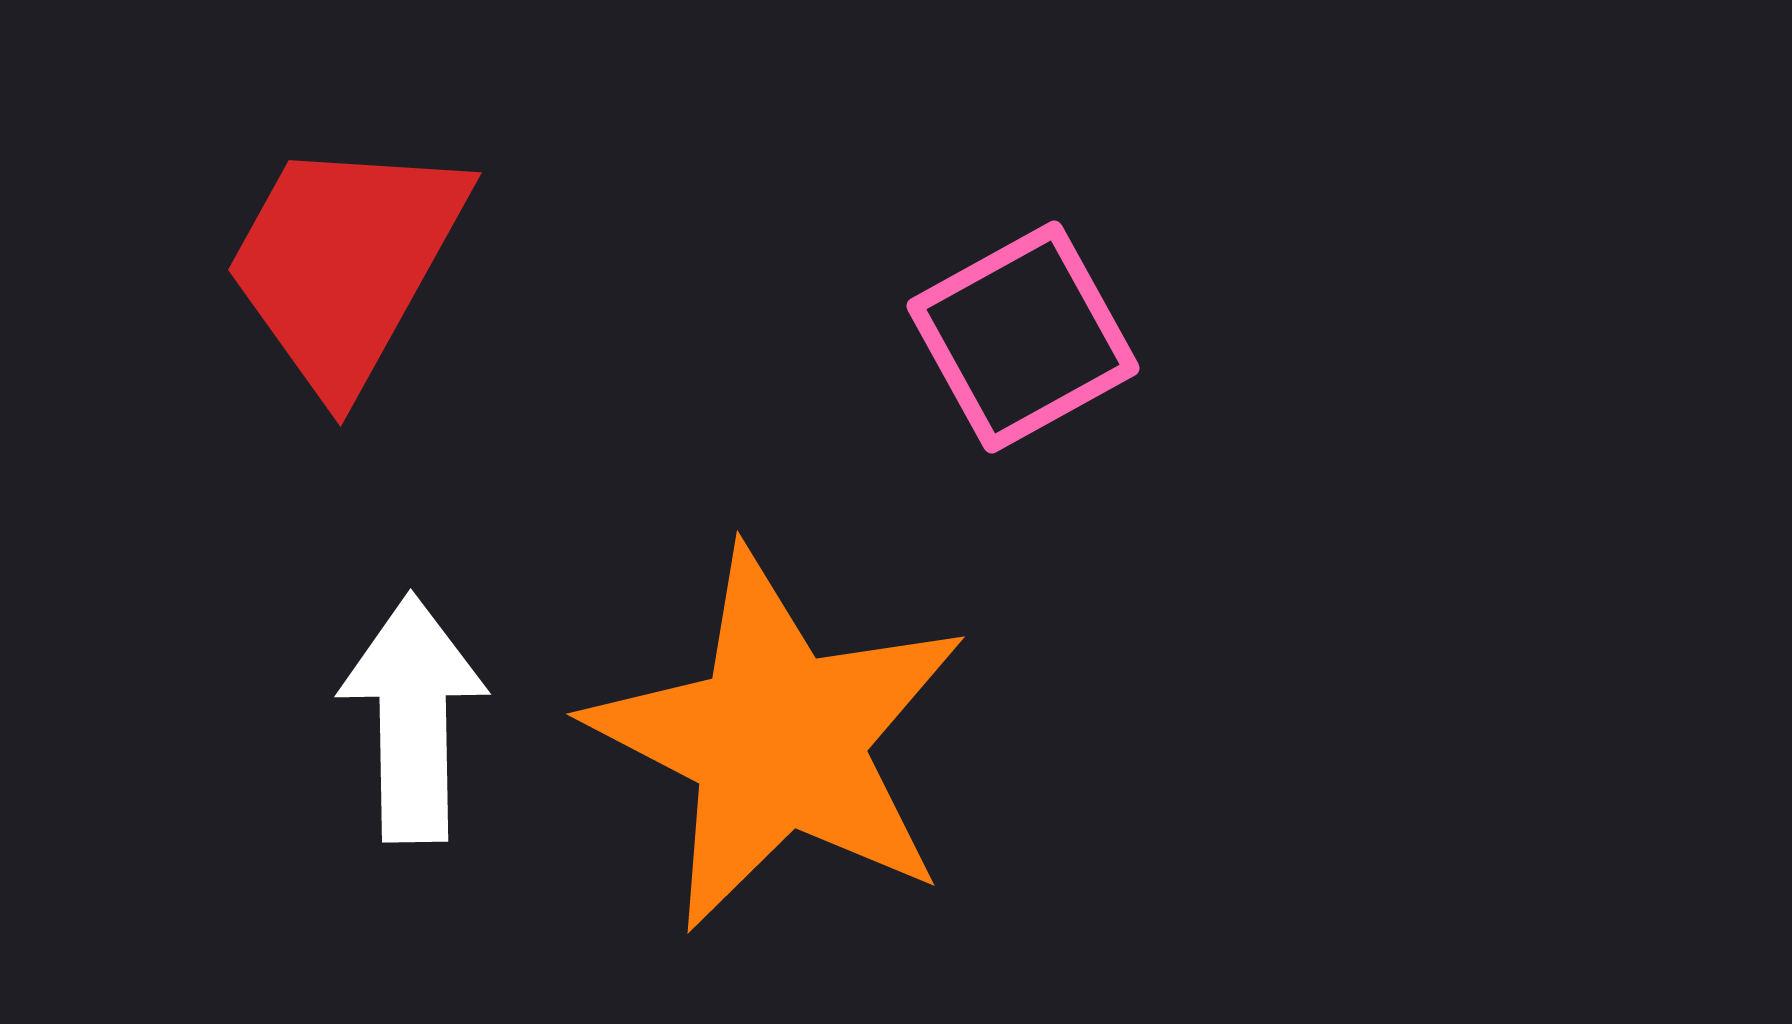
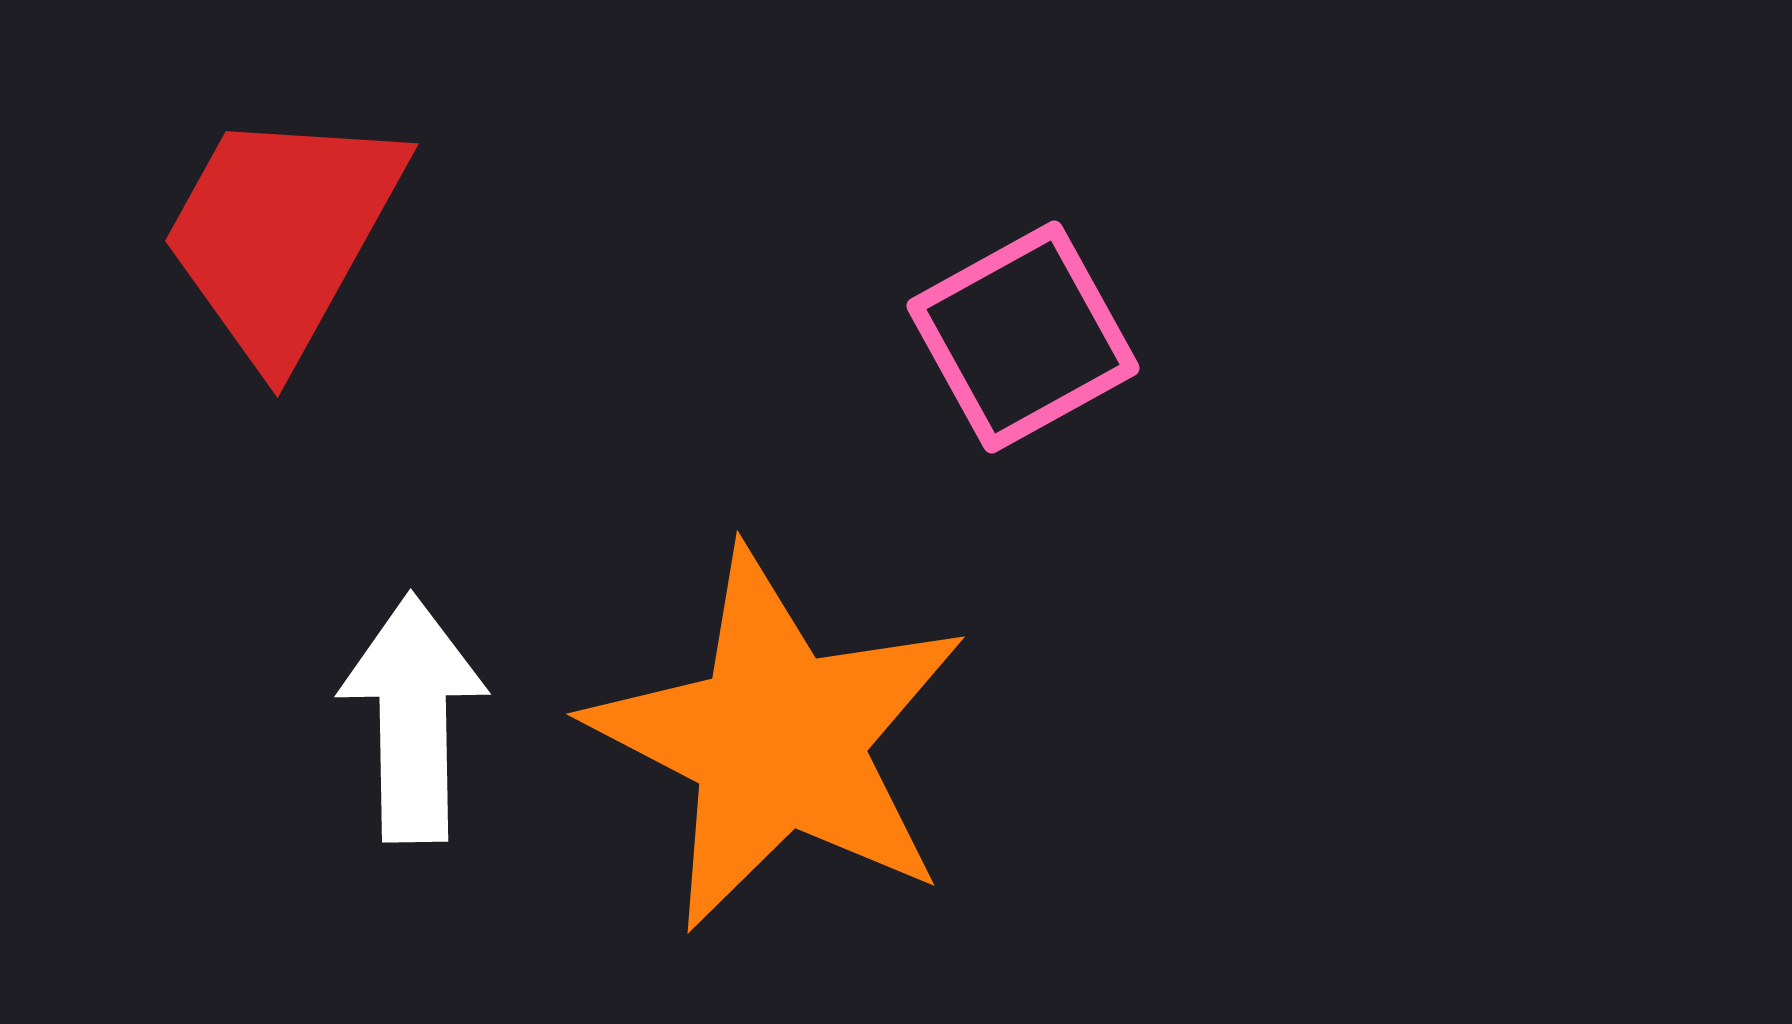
red trapezoid: moved 63 px left, 29 px up
